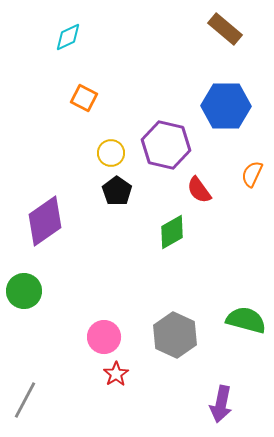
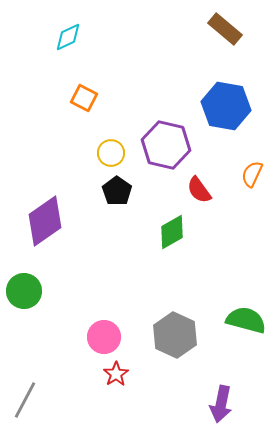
blue hexagon: rotated 9 degrees clockwise
